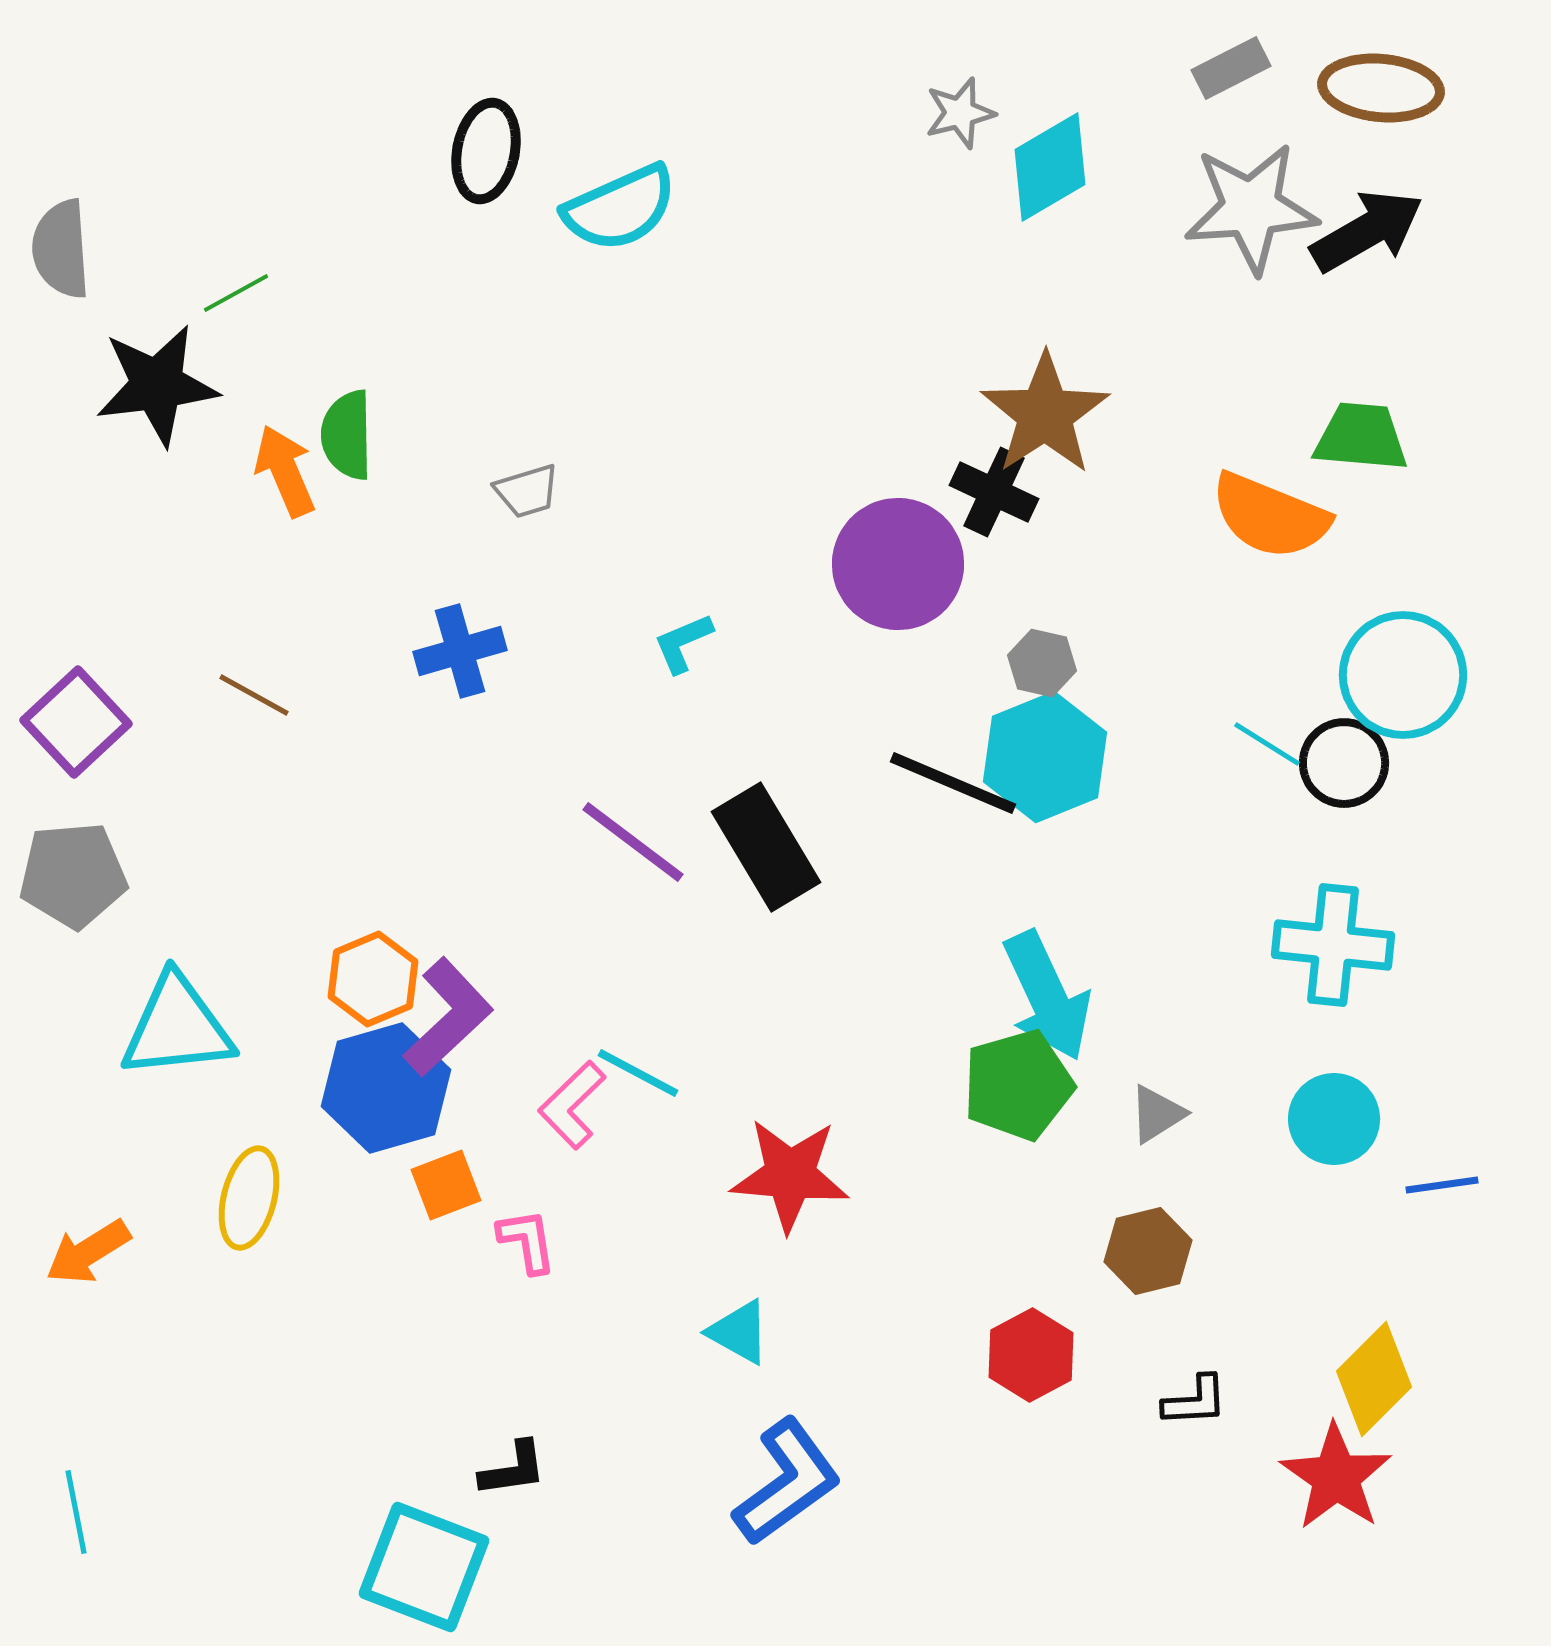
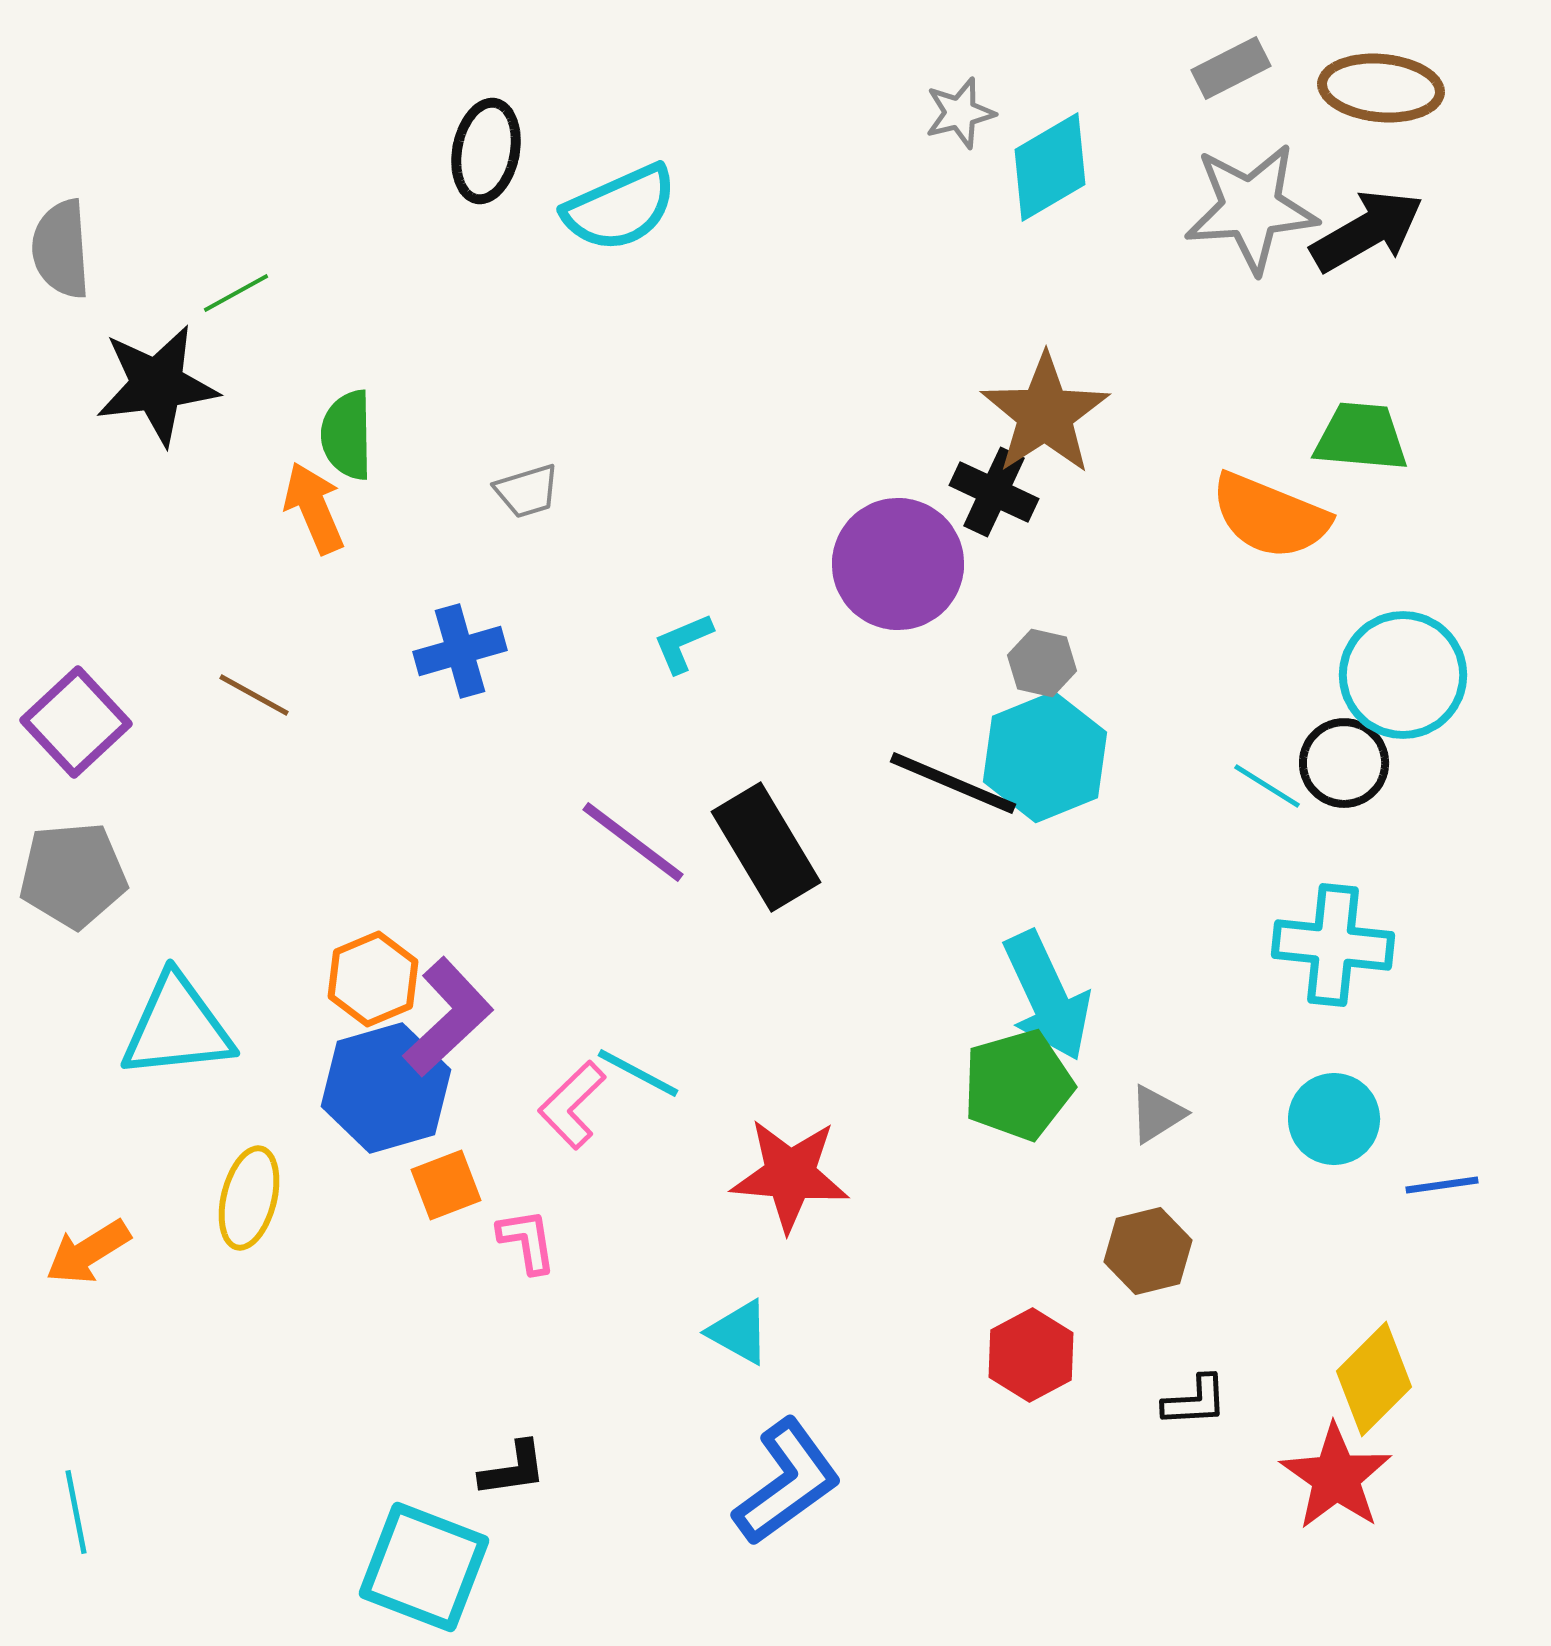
orange arrow at (285, 471): moved 29 px right, 37 px down
cyan line at (1267, 744): moved 42 px down
